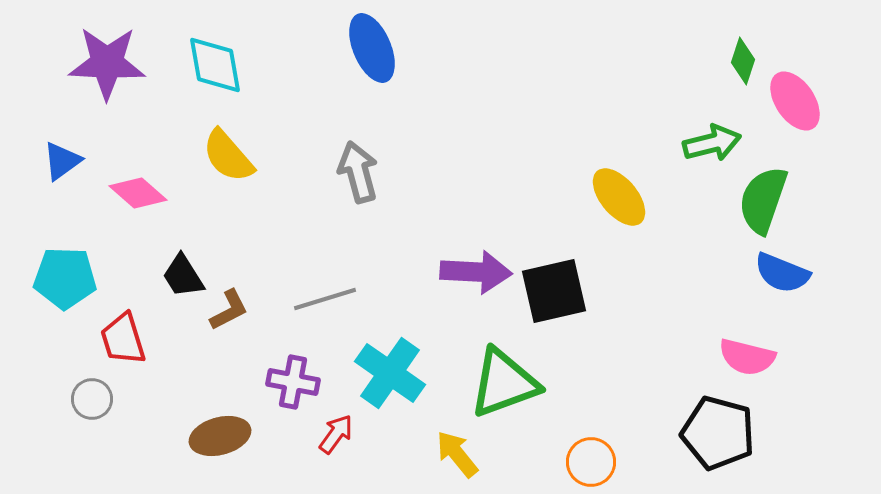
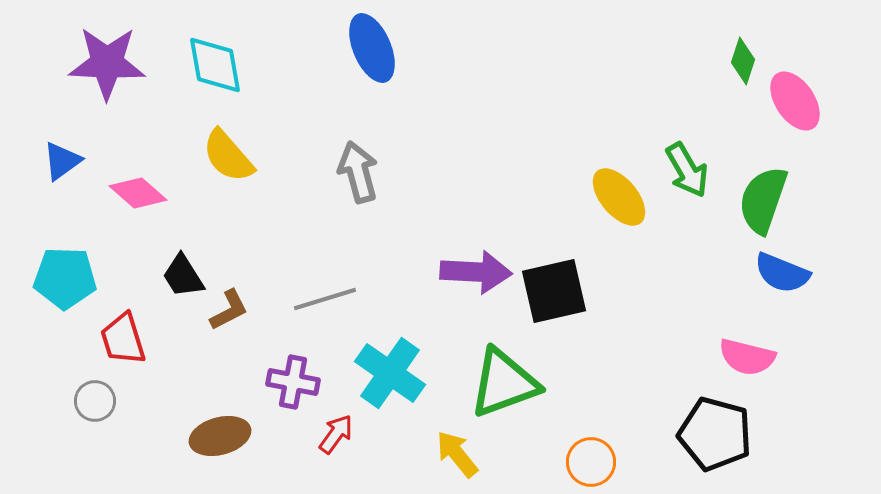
green arrow: moved 25 px left, 27 px down; rotated 74 degrees clockwise
gray circle: moved 3 px right, 2 px down
black pentagon: moved 3 px left, 1 px down
